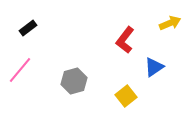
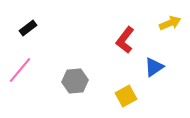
gray hexagon: moved 1 px right; rotated 10 degrees clockwise
yellow square: rotated 10 degrees clockwise
